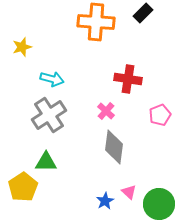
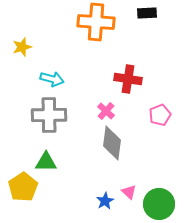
black rectangle: moved 4 px right; rotated 42 degrees clockwise
gray cross: rotated 32 degrees clockwise
gray diamond: moved 2 px left, 4 px up
